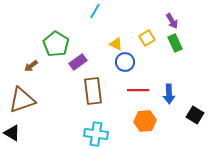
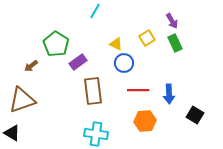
blue circle: moved 1 px left, 1 px down
